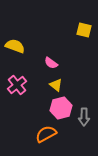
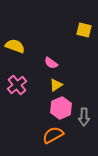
yellow triangle: rotated 48 degrees clockwise
pink hexagon: rotated 10 degrees counterclockwise
orange semicircle: moved 7 px right, 1 px down
